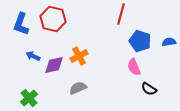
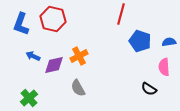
pink semicircle: moved 30 px right; rotated 18 degrees clockwise
gray semicircle: rotated 96 degrees counterclockwise
